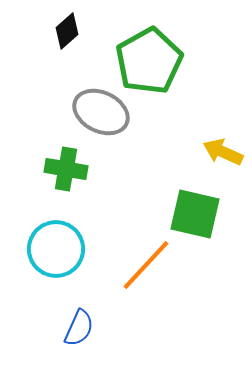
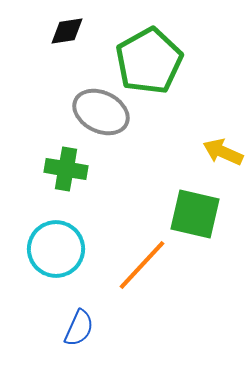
black diamond: rotated 33 degrees clockwise
orange line: moved 4 px left
